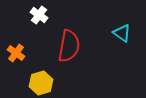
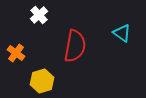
white cross: rotated 12 degrees clockwise
red semicircle: moved 6 px right
yellow hexagon: moved 1 px right, 2 px up
